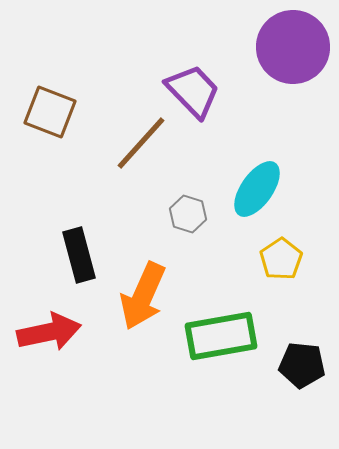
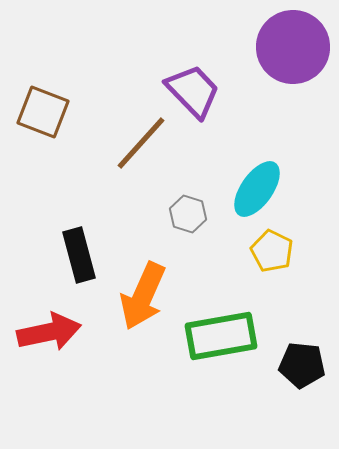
brown square: moved 7 px left
yellow pentagon: moved 9 px left, 8 px up; rotated 12 degrees counterclockwise
